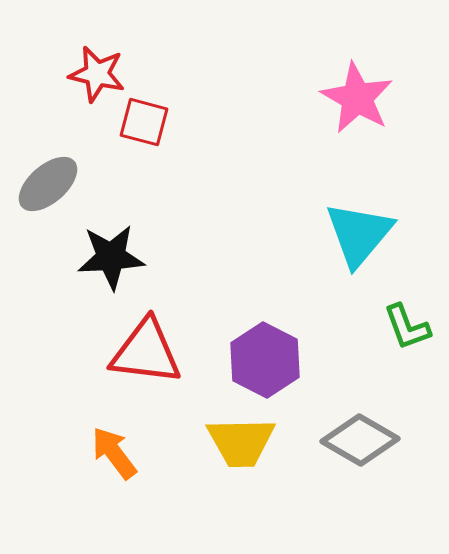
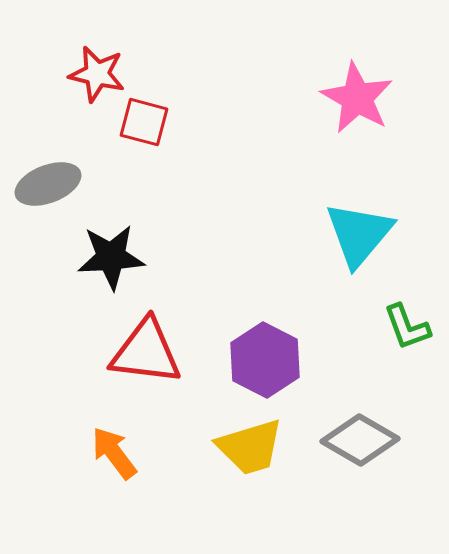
gray ellipse: rotated 20 degrees clockwise
yellow trapezoid: moved 9 px right, 5 px down; rotated 16 degrees counterclockwise
